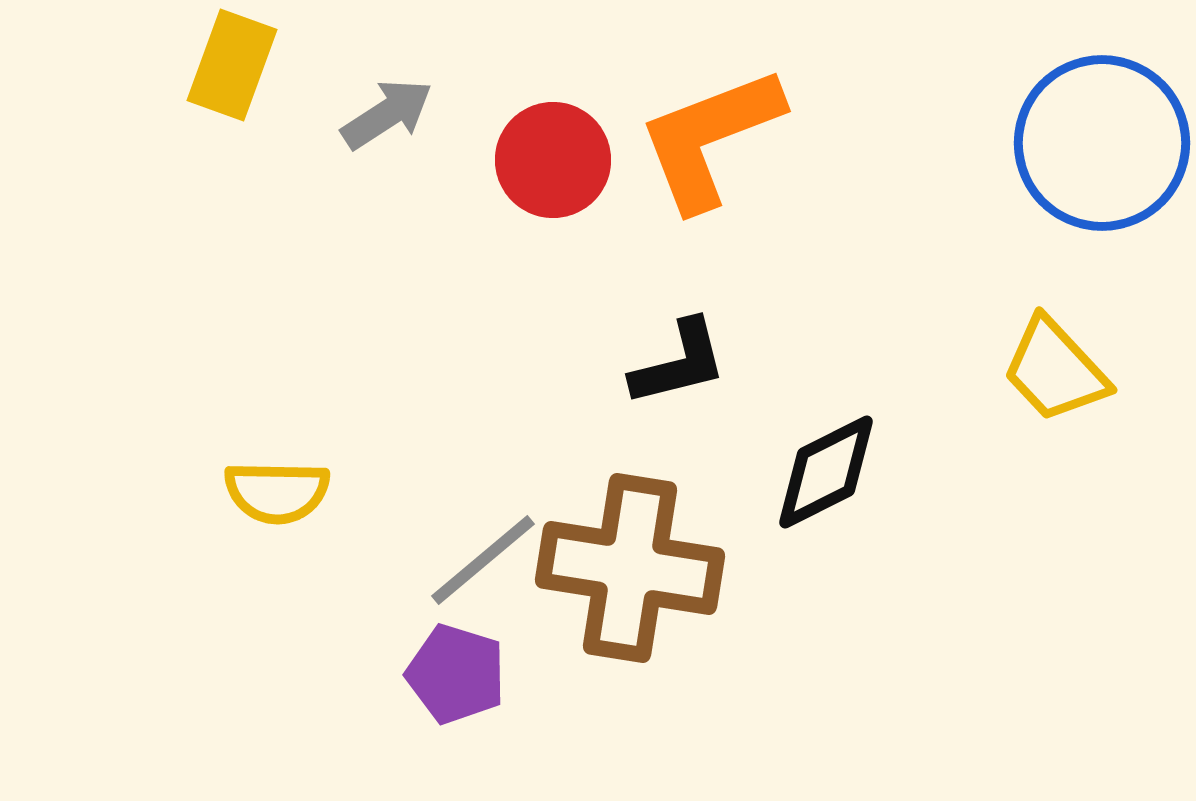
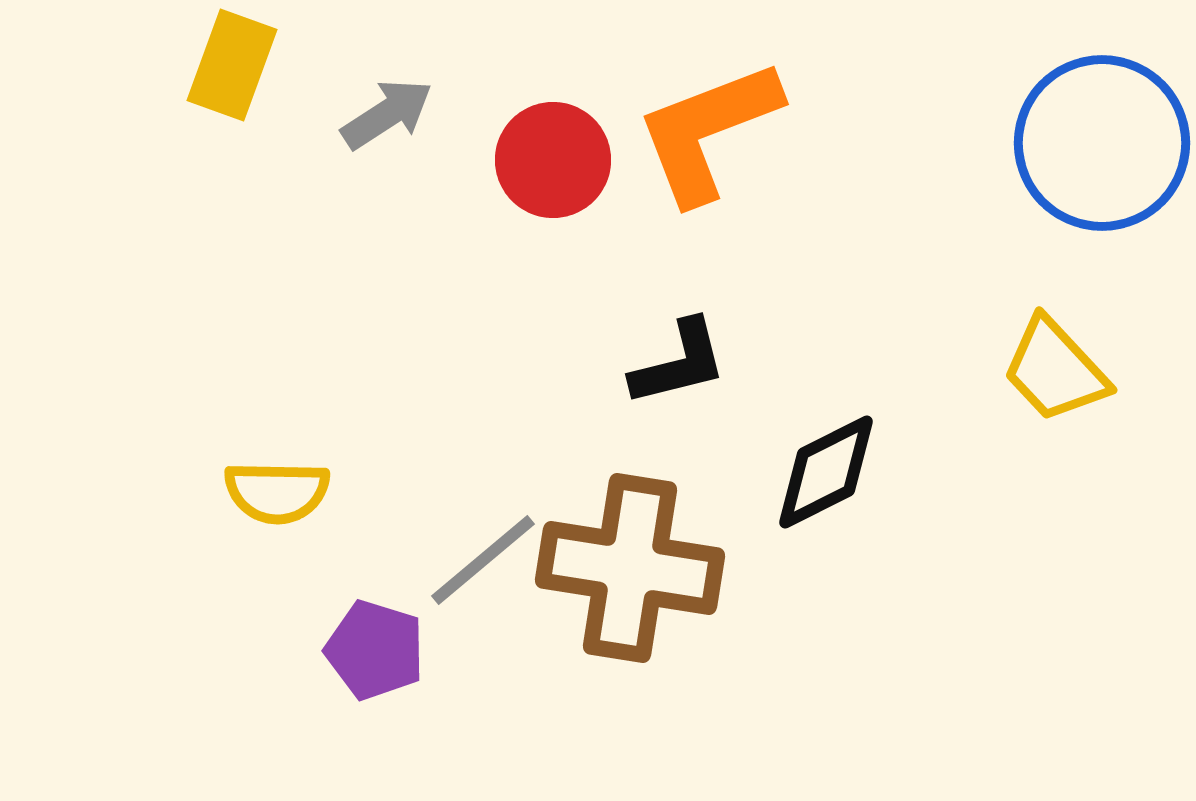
orange L-shape: moved 2 px left, 7 px up
purple pentagon: moved 81 px left, 24 px up
